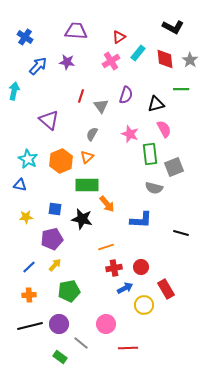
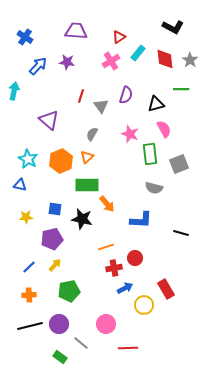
gray square at (174, 167): moved 5 px right, 3 px up
red circle at (141, 267): moved 6 px left, 9 px up
